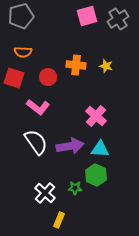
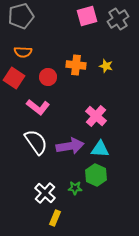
red square: rotated 15 degrees clockwise
yellow rectangle: moved 4 px left, 2 px up
